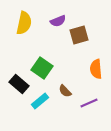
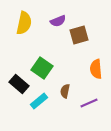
brown semicircle: rotated 56 degrees clockwise
cyan rectangle: moved 1 px left
